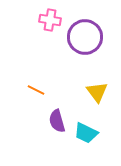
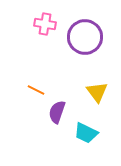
pink cross: moved 5 px left, 4 px down
purple semicircle: moved 9 px up; rotated 35 degrees clockwise
